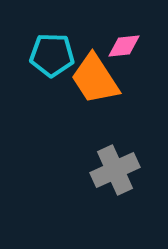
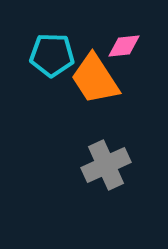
gray cross: moved 9 px left, 5 px up
